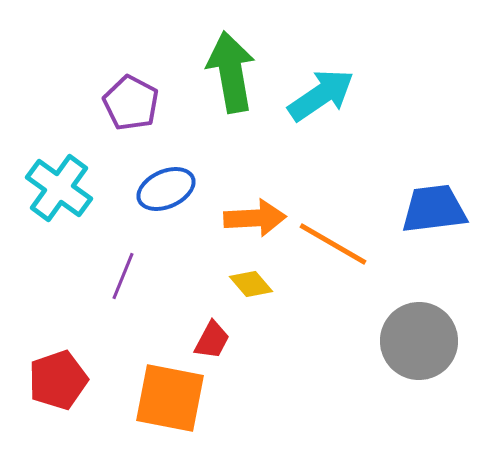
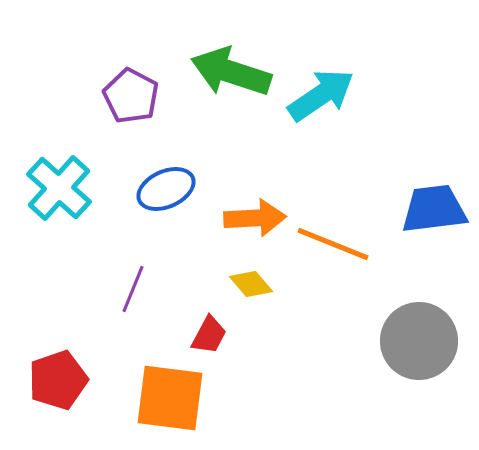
green arrow: rotated 62 degrees counterclockwise
purple pentagon: moved 7 px up
cyan cross: rotated 6 degrees clockwise
orange line: rotated 8 degrees counterclockwise
purple line: moved 10 px right, 13 px down
red trapezoid: moved 3 px left, 5 px up
orange square: rotated 4 degrees counterclockwise
